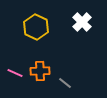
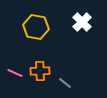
yellow hexagon: rotated 15 degrees counterclockwise
